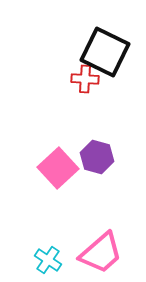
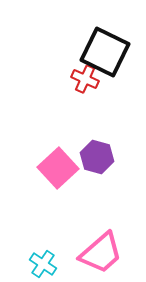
red cross: rotated 20 degrees clockwise
cyan cross: moved 5 px left, 4 px down
